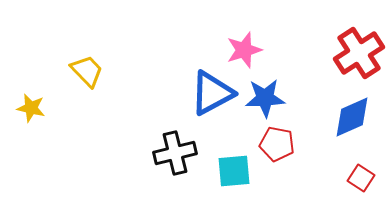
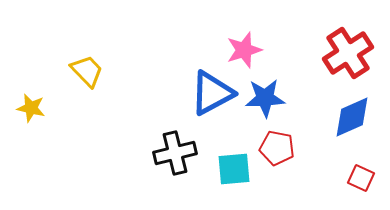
red cross: moved 11 px left
red pentagon: moved 4 px down
cyan square: moved 2 px up
red square: rotated 8 degrees counterclockwise
